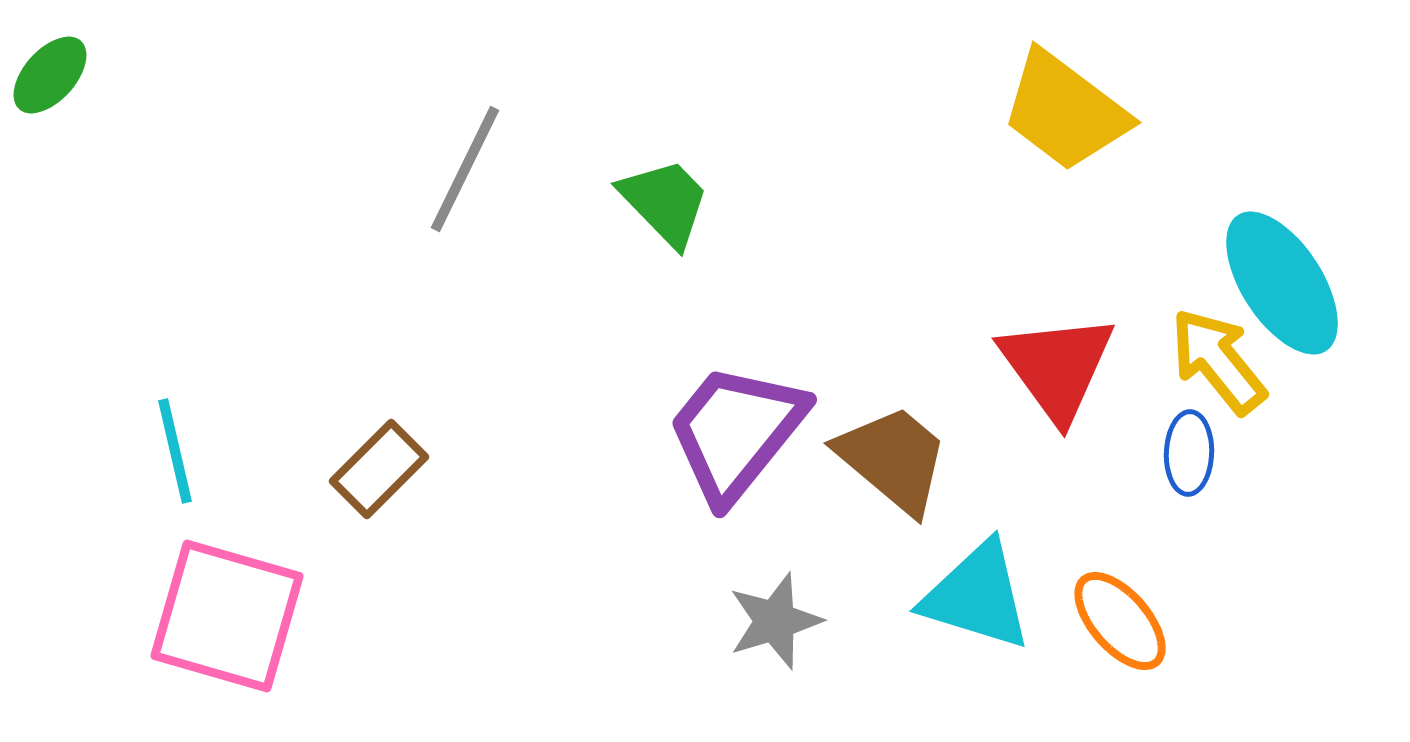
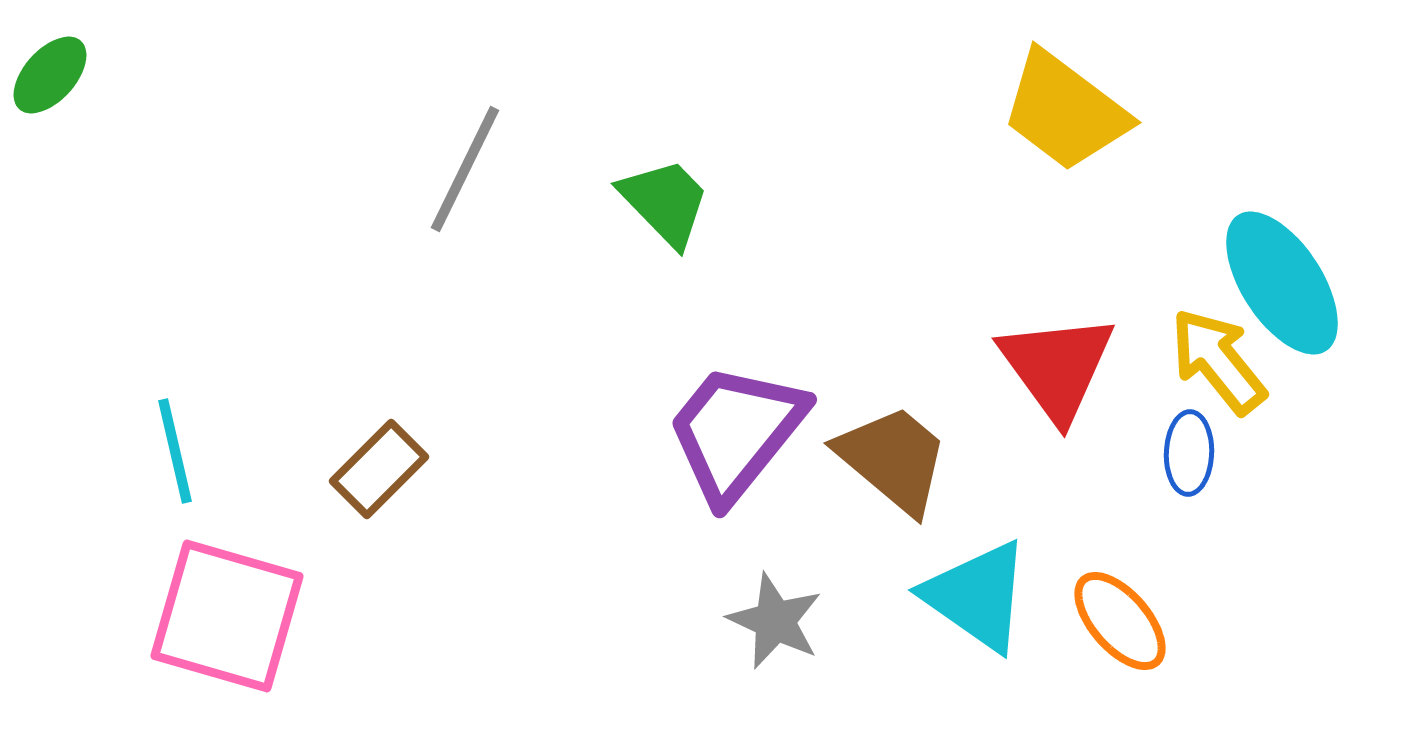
cyan triangle: rotated 18 degrees clockwise
gray star: rotated 30 degrees counterclockwise
